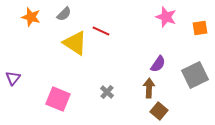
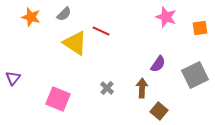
brown arrow: moved 7 px left
gray cross: moved 4 px up
